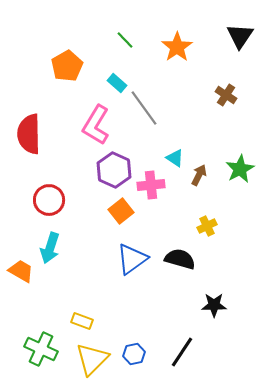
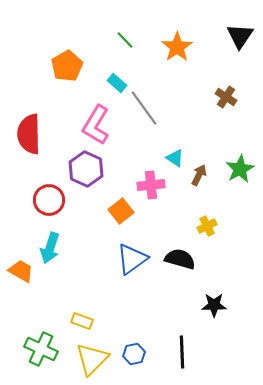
brown cross: moved 2 px down
purple hexagon: moved 28 px left, 1 px up
black line: rotated 36 degrees counterclockwise
